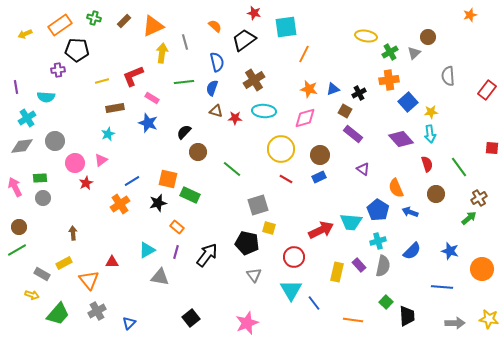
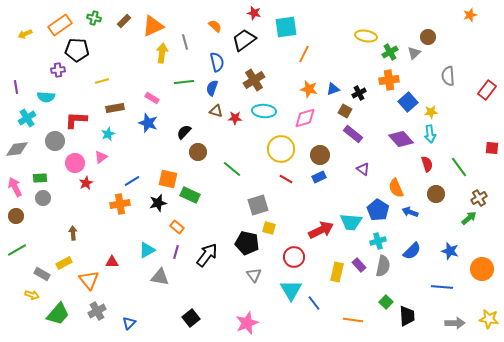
red L-shape at (133, 76): moved 57 px left, 44 px down; rotated 25 degrees clockwise
gray diamond at (22, 146): moved 5 px left, 3 px down
pink triangle at (101, 160): moved 3 px up
orange cross at (120, 204): rotated 24 degrees clockwise
brown circle at (19, 227): moved 3 px left, 11 px up
